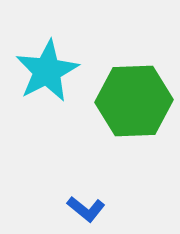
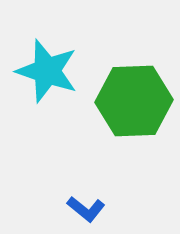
cyan star: rotated 26 degrees counterclockwise
